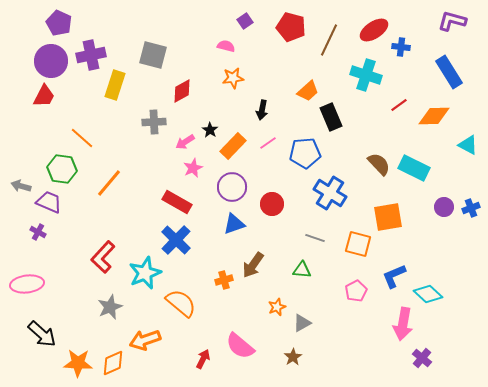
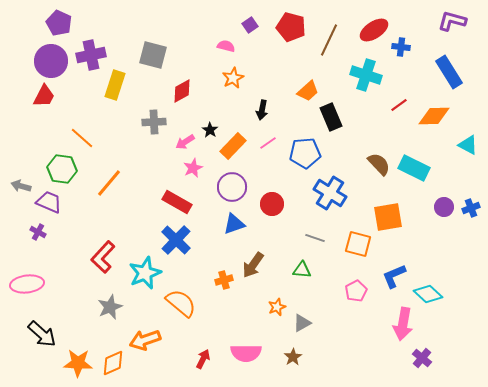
purple square at (245, 21): moved 5 px right, 4 px down
orange star at (233, 78): rotated 20 degrees counterclockwise
pink semicircle at (240, 346): moved 6 px right, 7 px down; rotated 40 degrees counterclockwise
